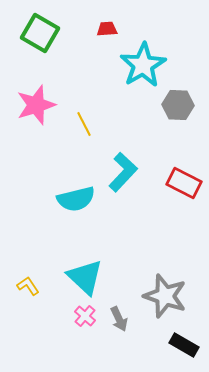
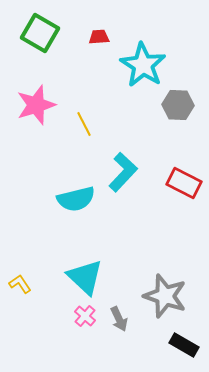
red trapezoid: moved 8 px left, 8 px down
cyan star: rotated 9 degrees counterclockwise
yellow L-shape: moved 8 px left, 2 px up
